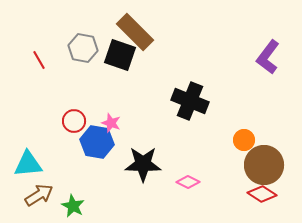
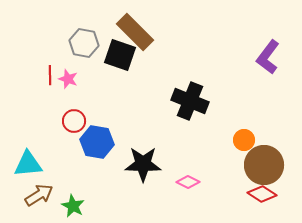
gray hexagon: moved 1 px right, 5 px up
red line: moved 11 px right, 15 px down; rotated 30 degrees clockwise
pink star: moved 43 px left, 44 px up
